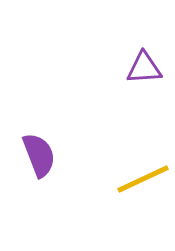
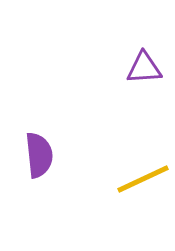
purple semicircle: rotated 15 degrees clockwise
